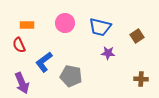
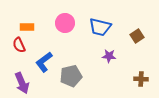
orange rectangle: moved 2 px down
purple star: moved 1 px right, 3 px down
gray pentagon: rotated 25 degrees counterclockwise
